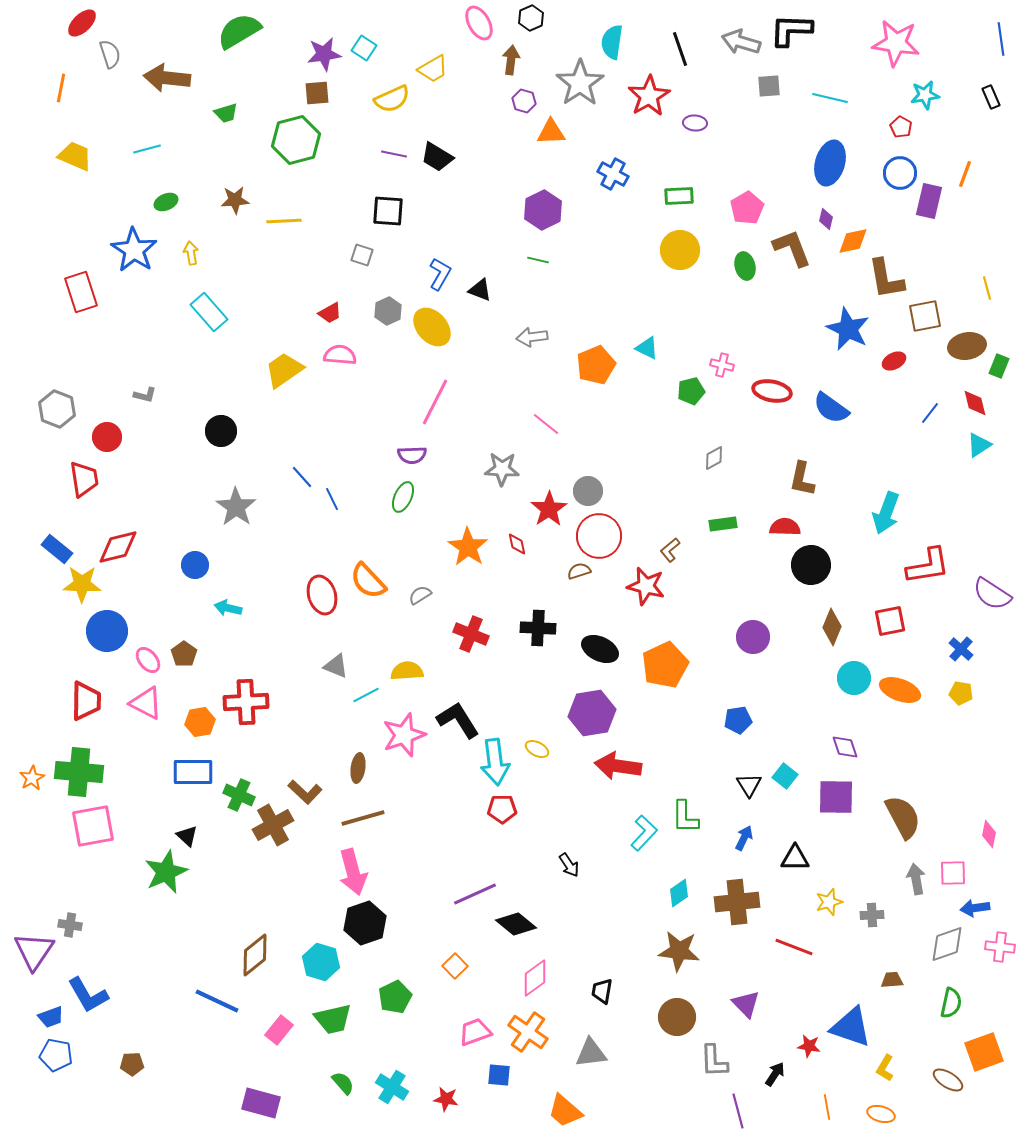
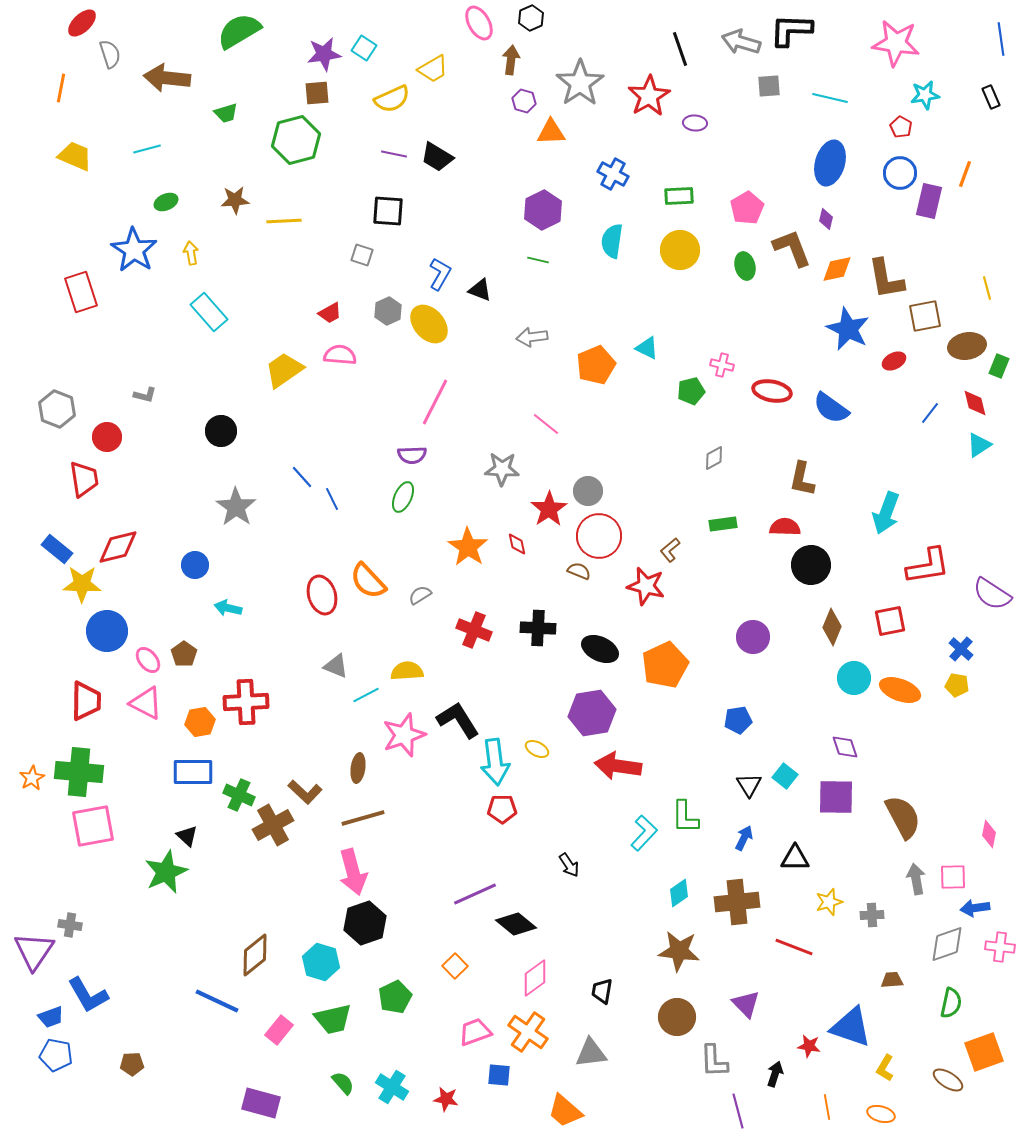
cyan semicircle at (612, 42): moved 199 px down
orange diamond at (853, 241): moved 16 px left, 28 px down
yellow ellipse at (432, 327): moved 3 px left, 3 px up
brown semicircle at (579, 571): rotated 40 degrees clockwise
red cross at (471, 634): moved 3 px right, 4 px up
yellow pentagon at (961, 693): moved 4 px left, 8 px up
pink square at (953, 873): moved 4 px down
black arrow at (775, 1074): rotated 15 degrees counterclockwise
